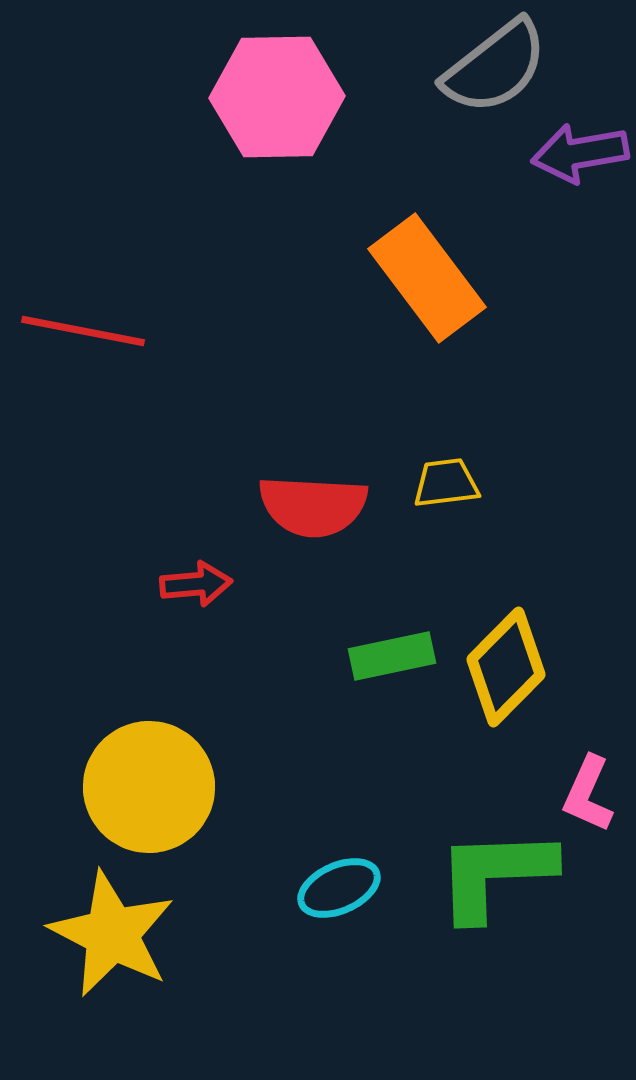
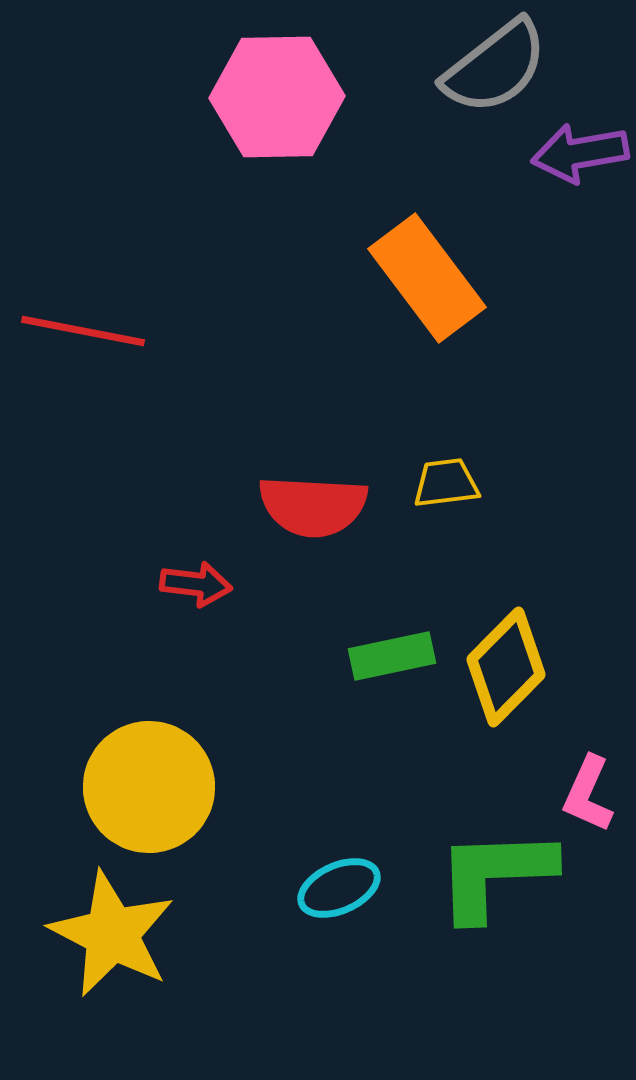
red arrow: rotated 12 degrees clockwise
